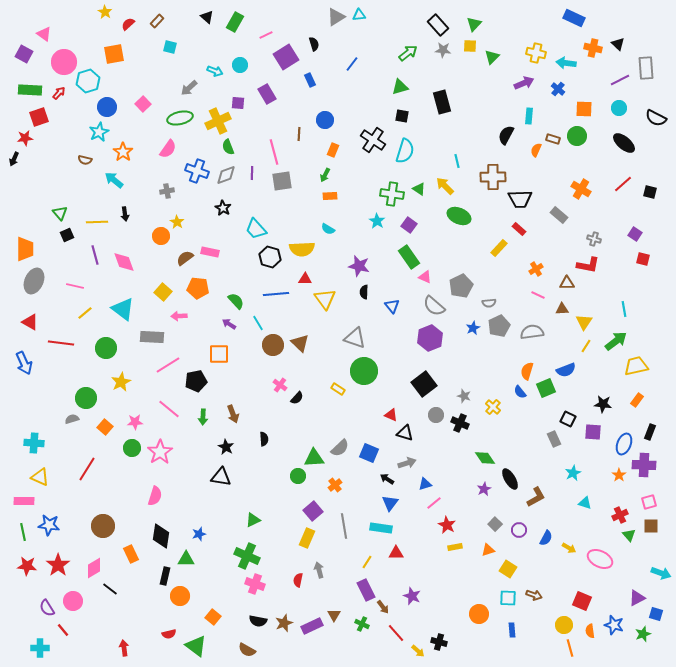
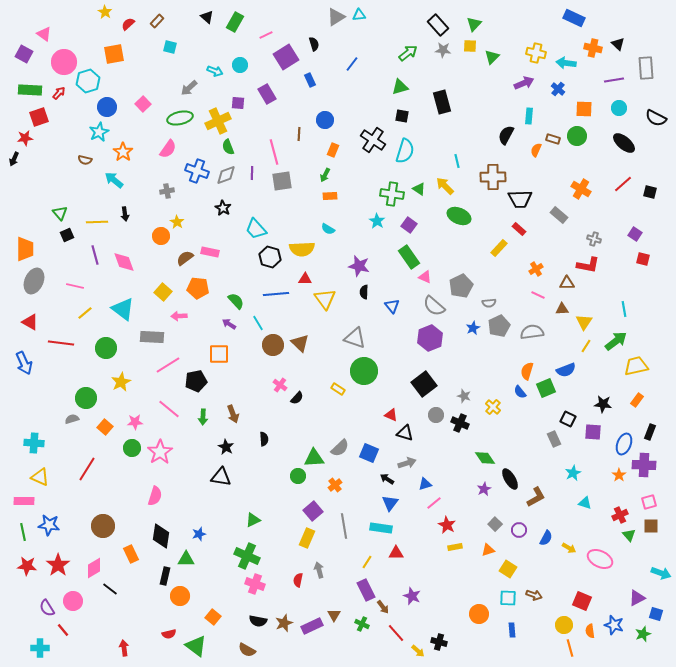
purple line at (620, 80): moved 6 px left; rotated 18 degrees clockwise
